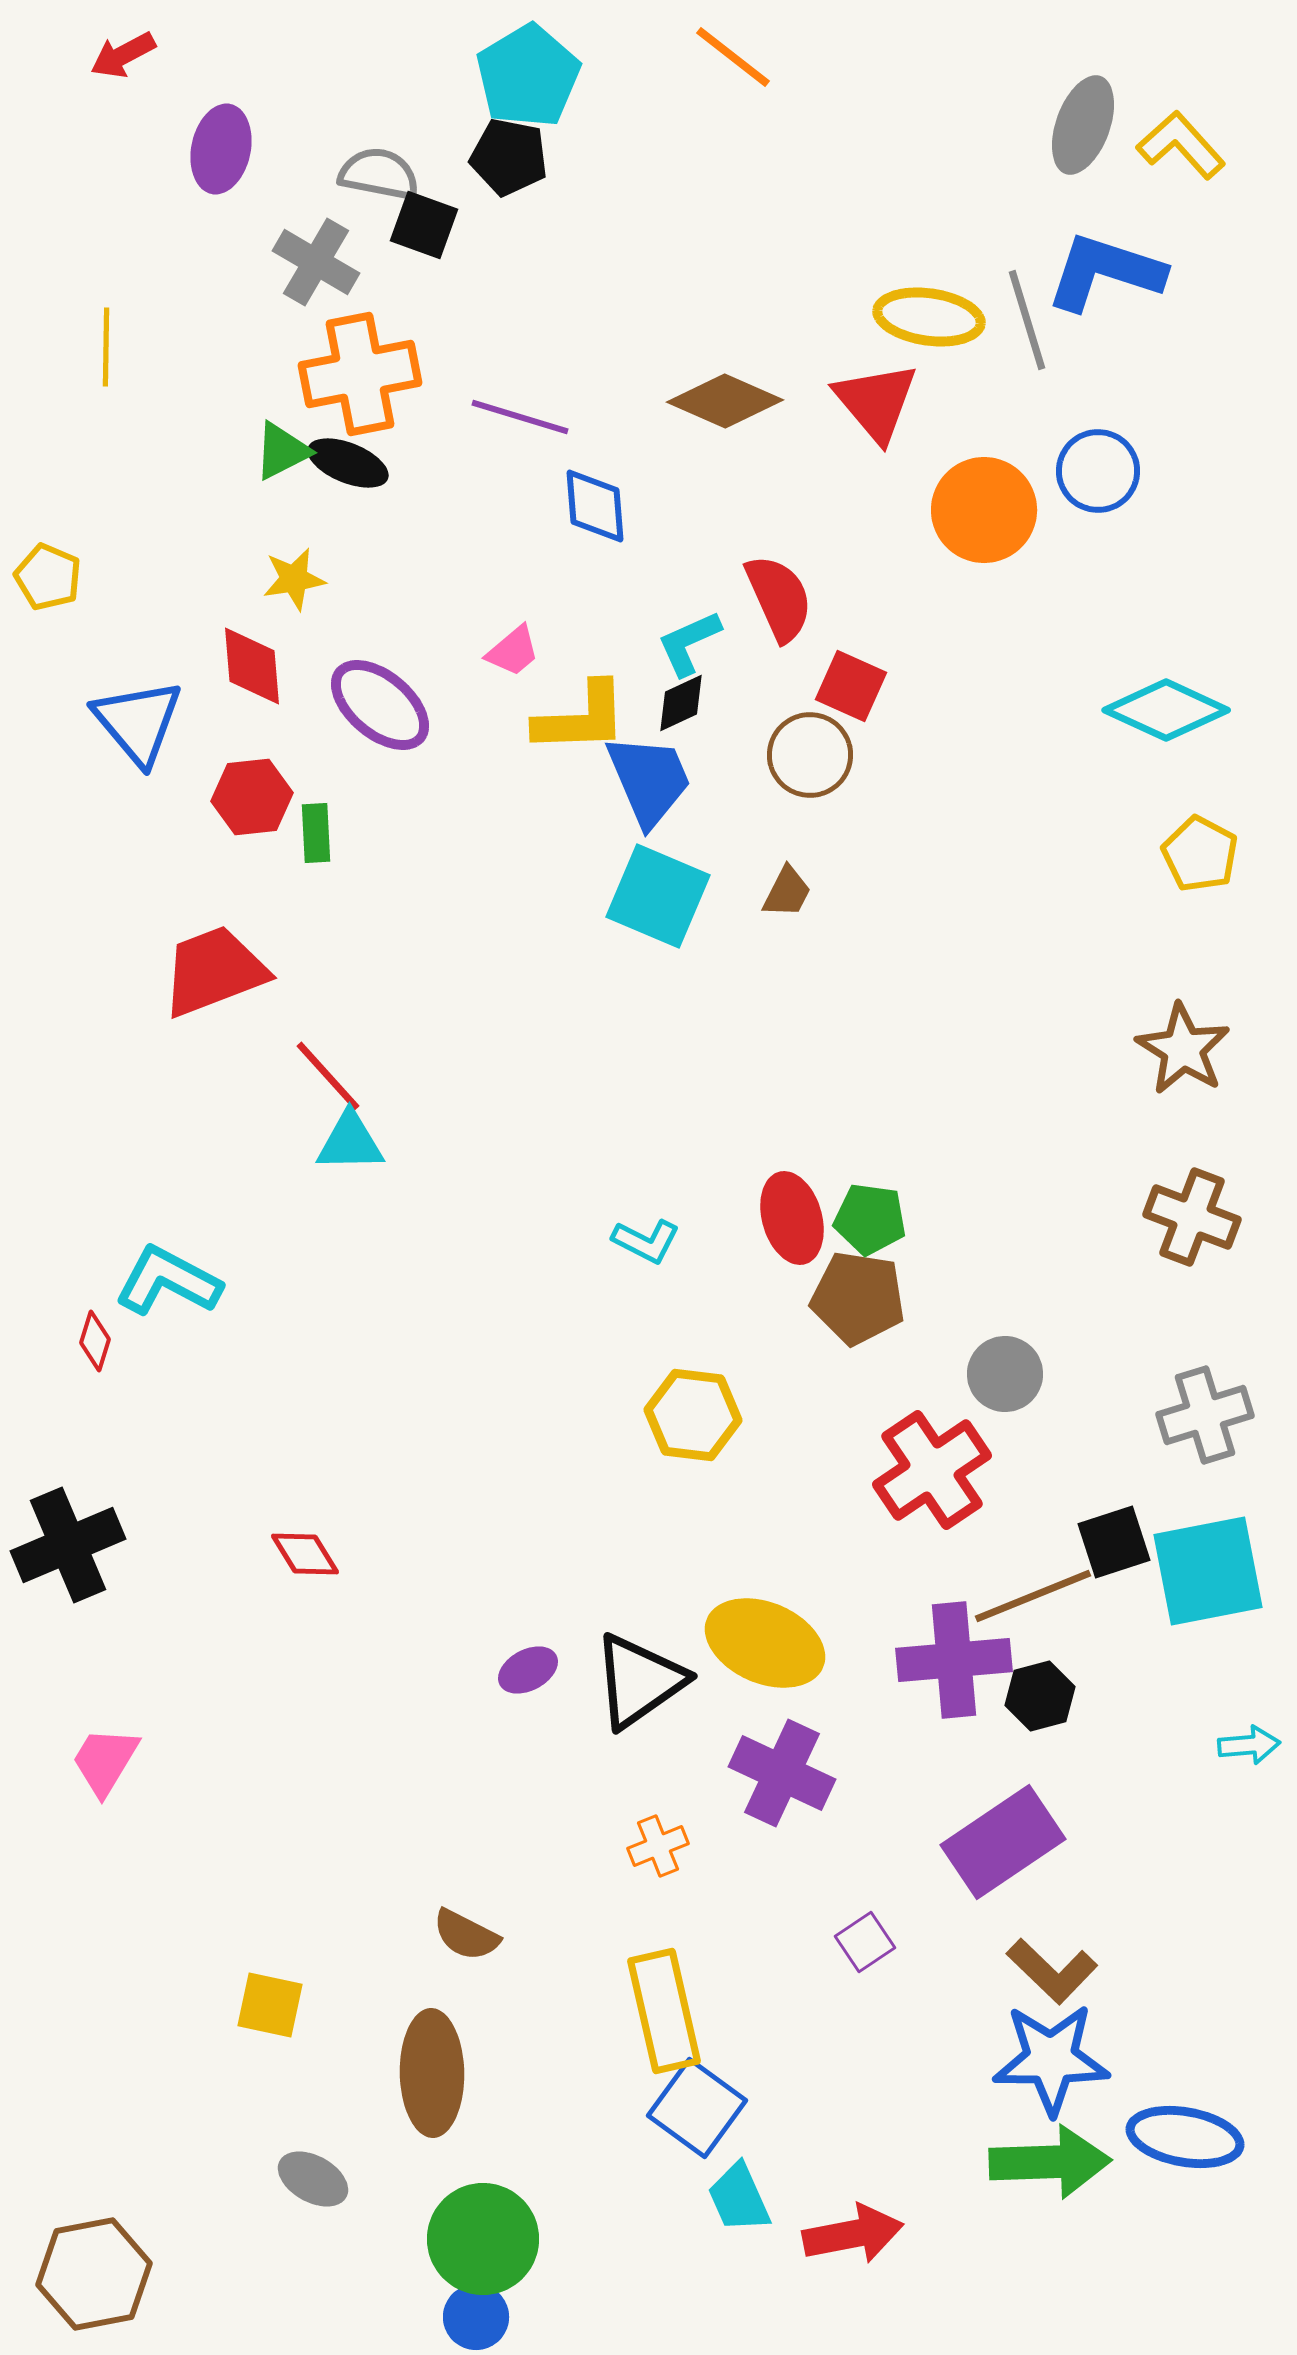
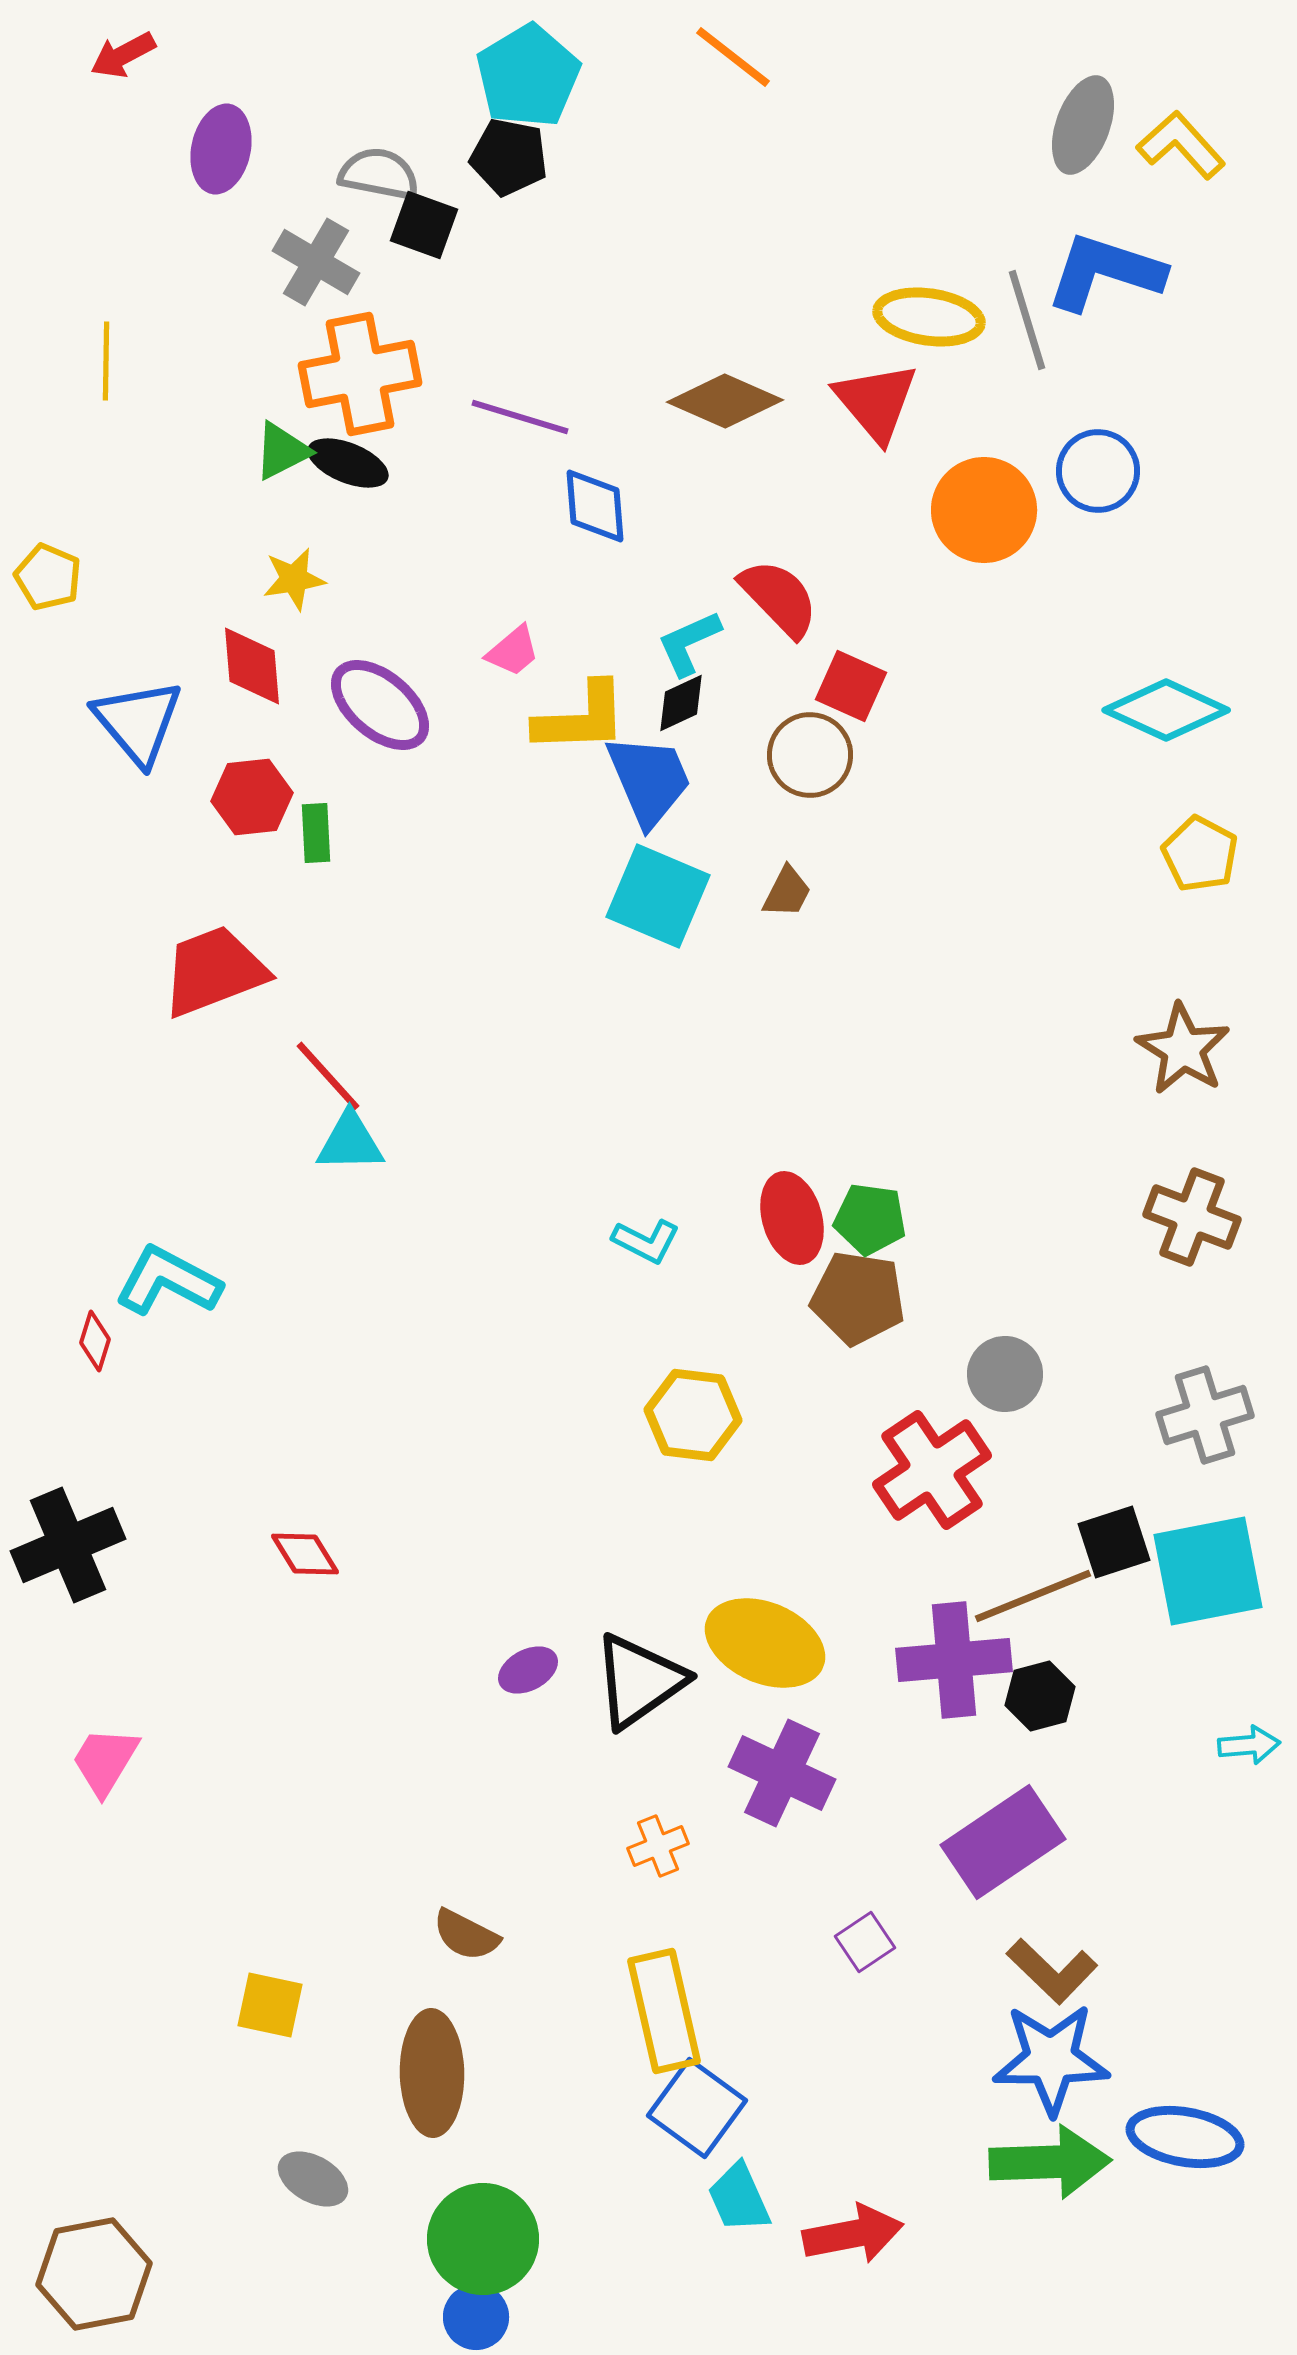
yellow line at (106, 347): moved 14 px down
red semicircle at (779, 598): rotated 20 degrees counterclockwise
